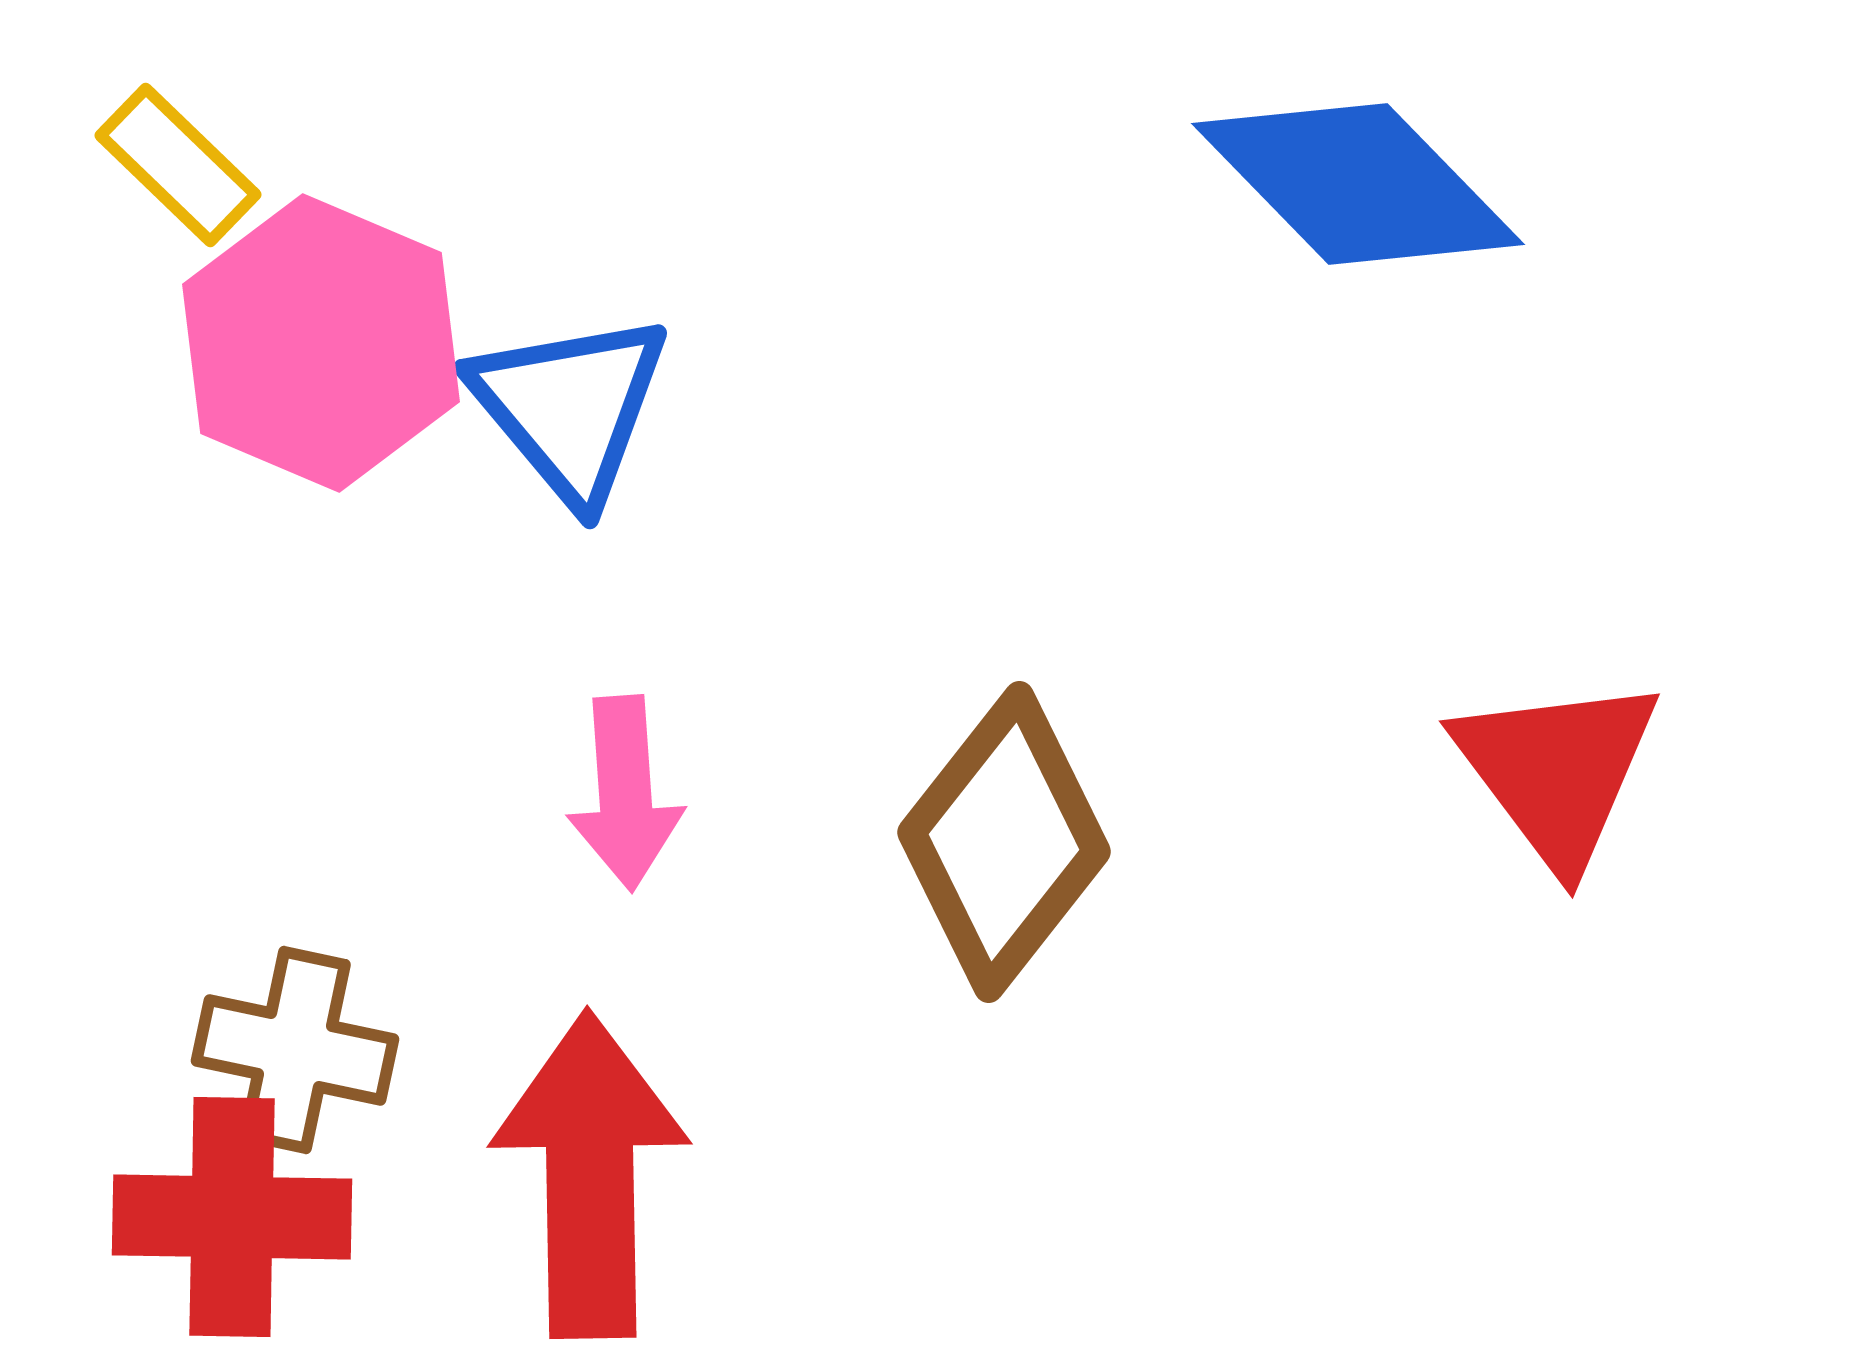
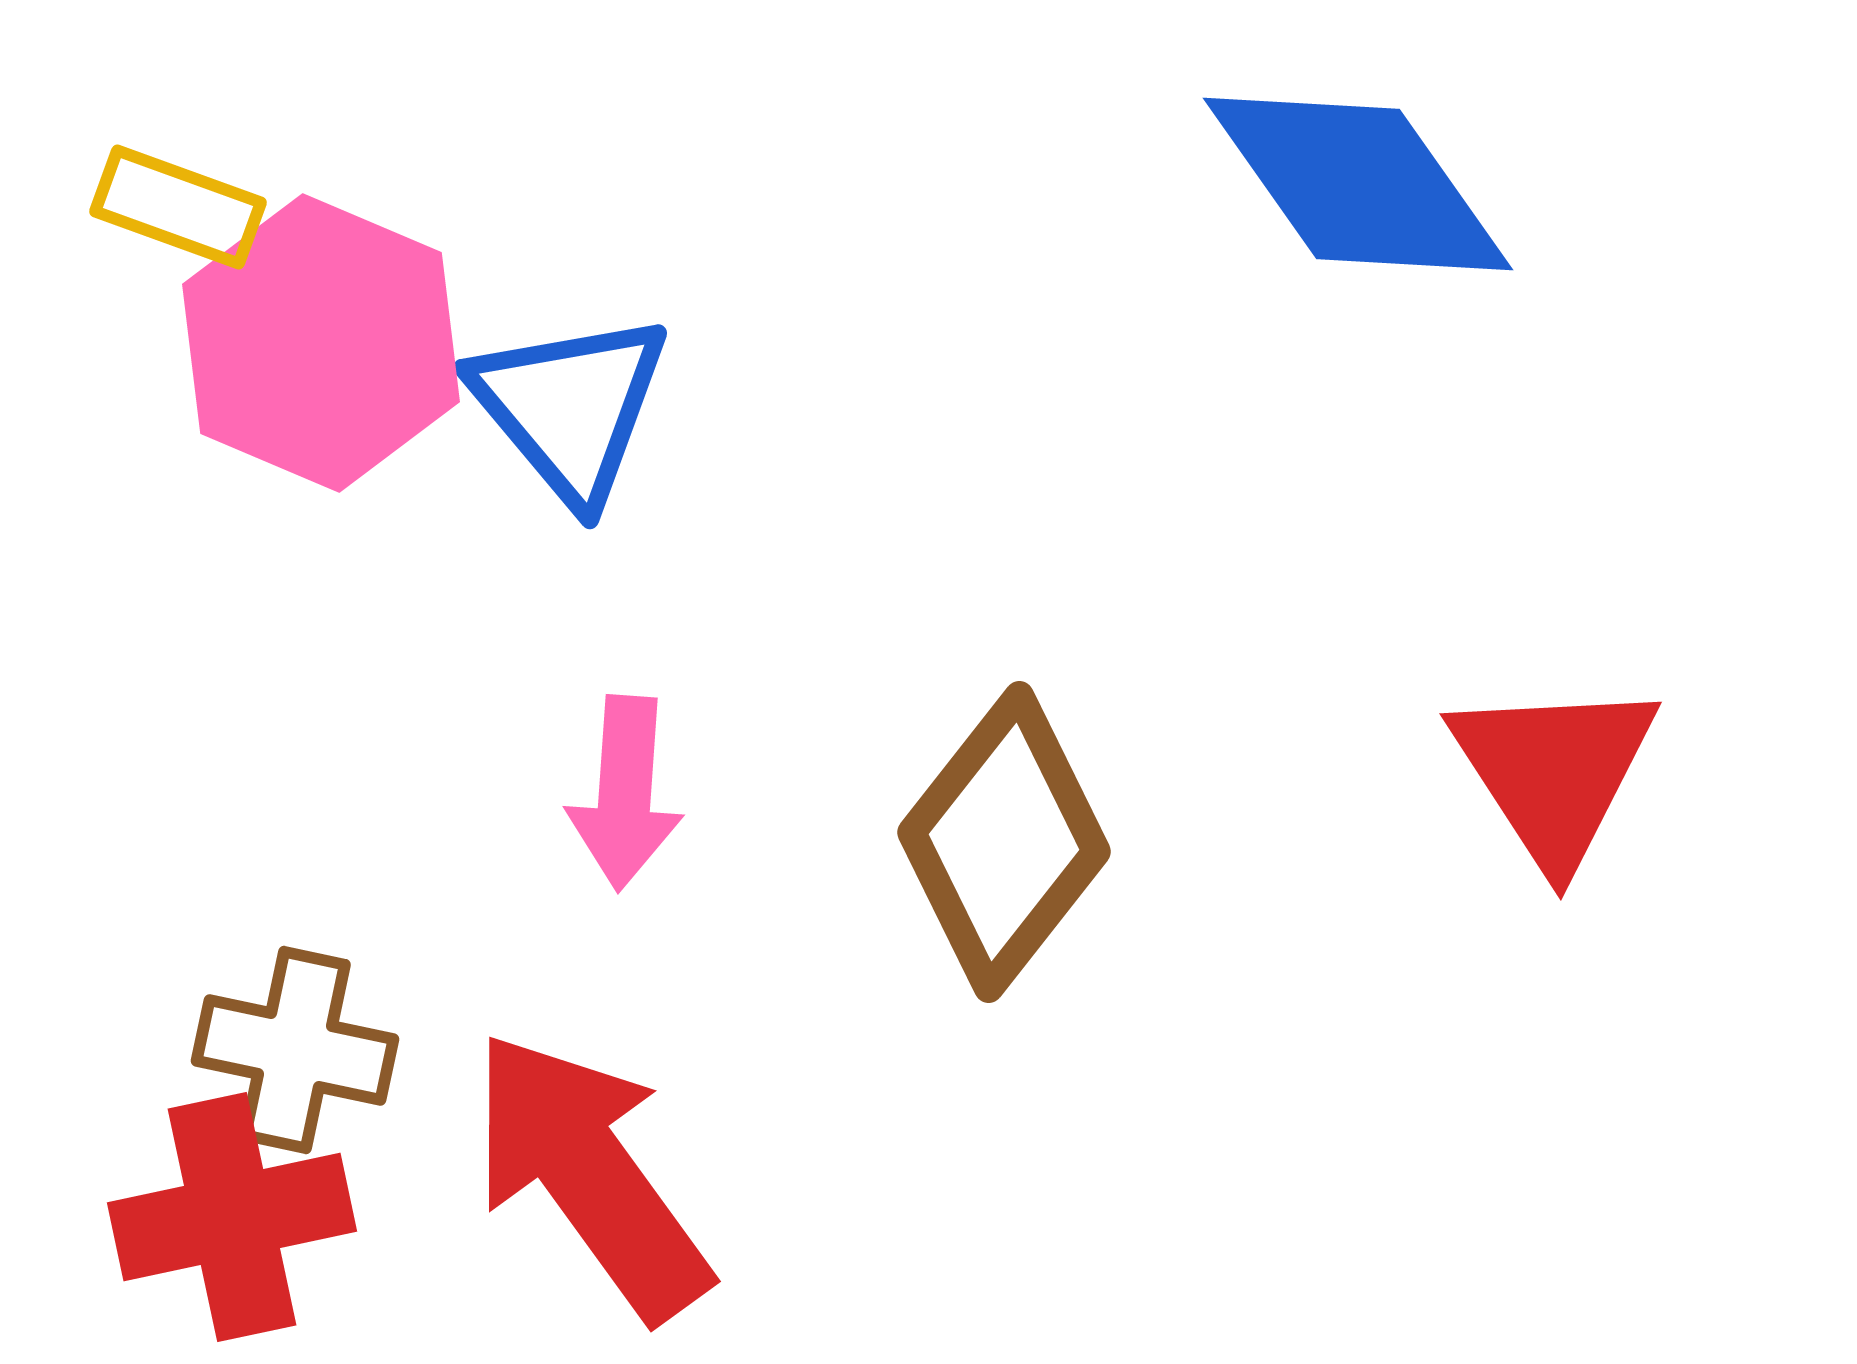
yellow rectangle: moved 42 px down; rotated 24 degrees counterclockwise
blue diamond: rotated 9 degrees clockwise
red triangle: moved 3 px left, 1 px down; rotated 4 degrees clockwise
pink arrow: rotated 8 degrees clockwise
red arrow: rotated 35 degrees counterclockwise
red cross: rotated 13 degrees counterclockwise
